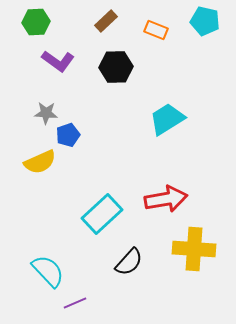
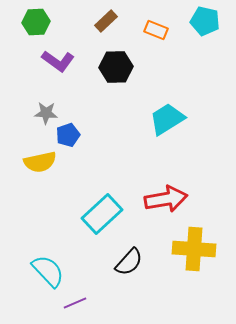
yellow semicircle: rotated 12 degrees clockwise
